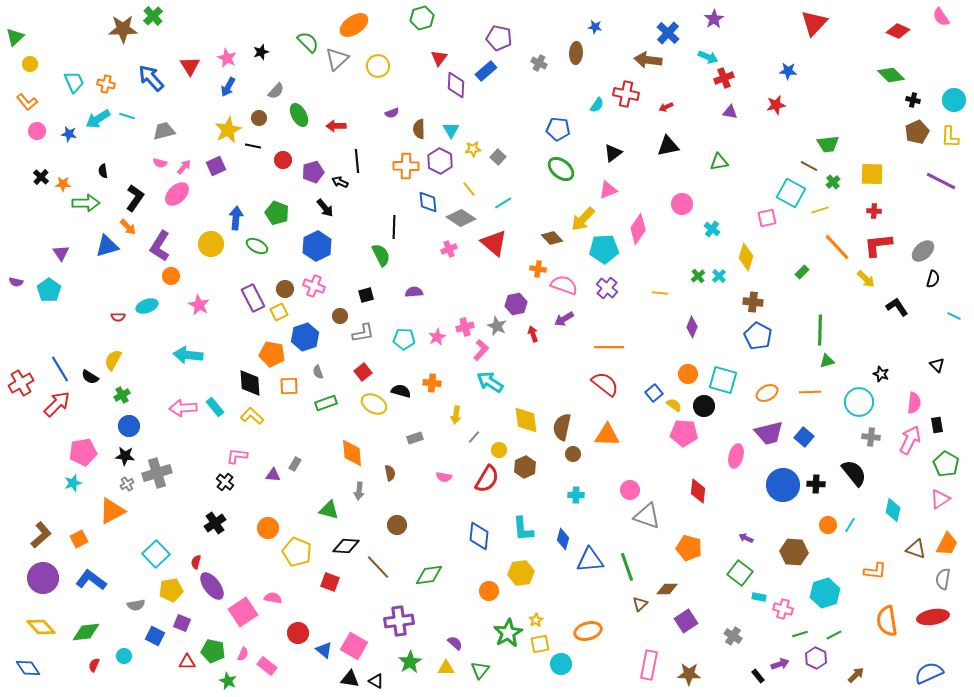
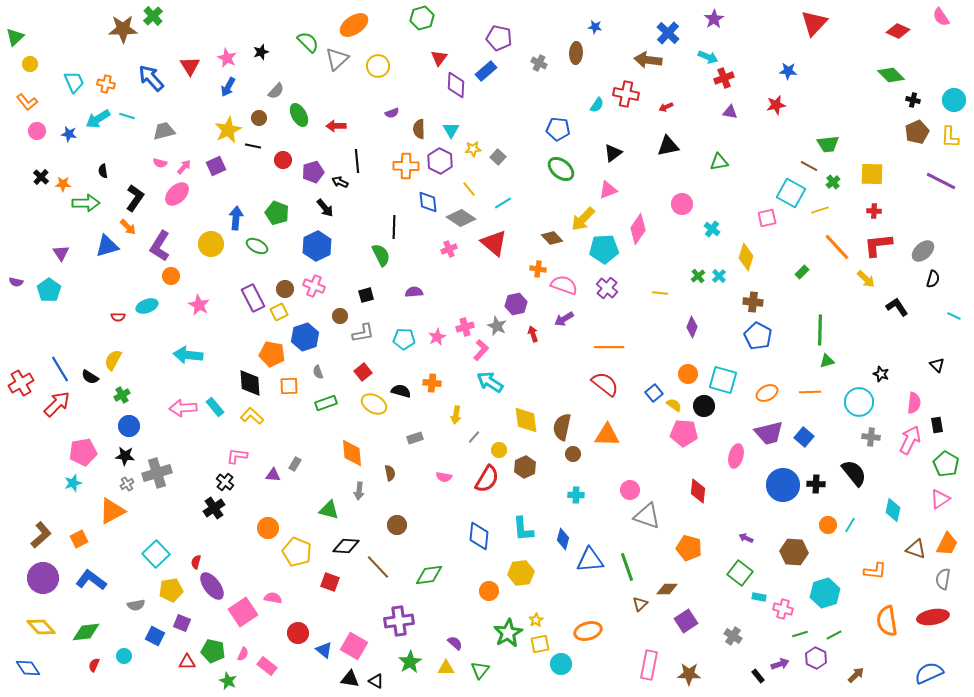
black cross at (215, 523): moved 1 px left, 15 px up
